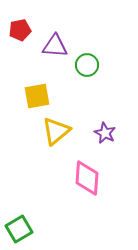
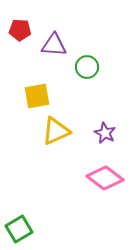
red pentagon: rotated 15 degrees clockwise
purple triangle: moved 1 px left, 1 px up
green circle: moved 2 px down
yellow triangle: rotated 16 degrees clockwise
pink diamond: moved 18 px right; rotated 57 degrees counterclockwise
